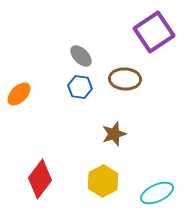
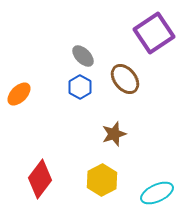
purple square: moved 1 px down
gray ellipse: moved 2 px right
brown ellipse: rotated 48 degrees clockwise
blue hexagon: rotated 20 degrees clockwise
yellow hexagon: moved 1 px left, 1 px up
